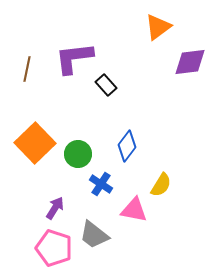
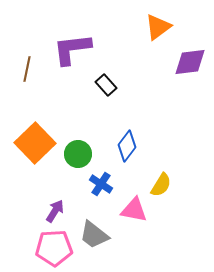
purple L-shape: moved 2 px left, 9 px up
purple arrow: moved 3 px down
pink pentagon: rotated 21 degrees counterclockwise
